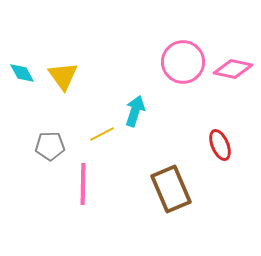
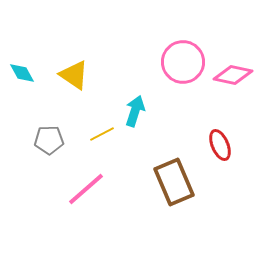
pink diamond: moved 6 px down
yellow triangle: moved 11 px right, 1 px up; rotated 20 degrees counterclockwise
gray pentagon: moved 1 px left, 6 px up
pink line: moved 3 px right, 5 px down; rotated 48 degrees clockwise
brown rectangle: moved 3 px right, 7 px up
